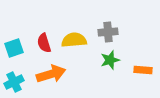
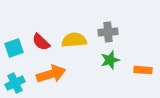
red semicircle: moved 3 px left, 1 px up; rotated 30 degrees counterclockwise
cyan cross: moved 1 px right, 1 px down
